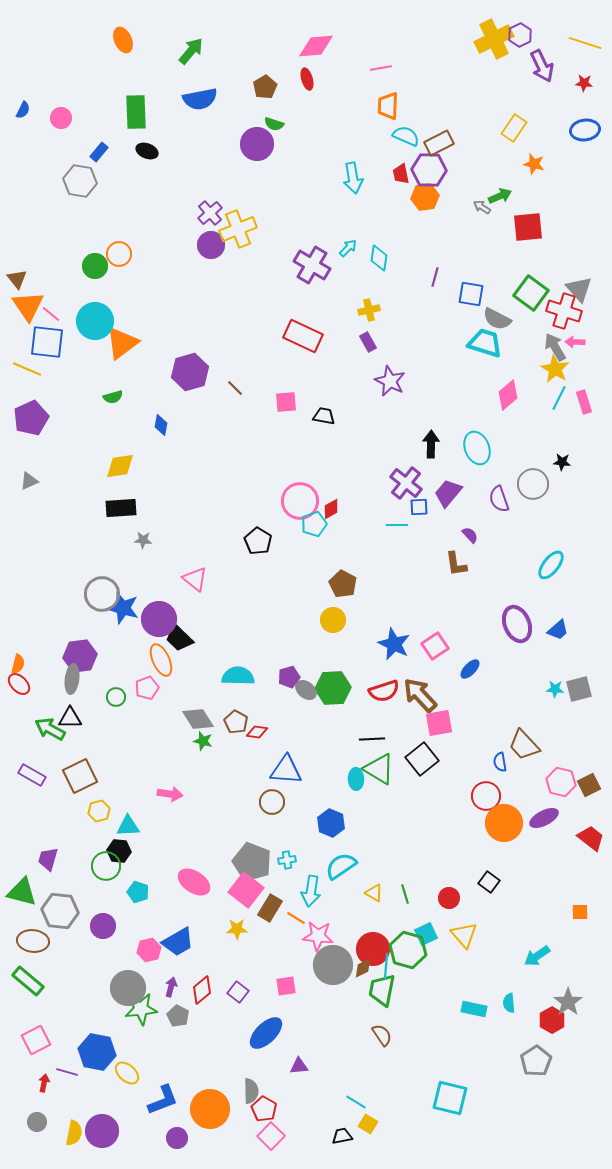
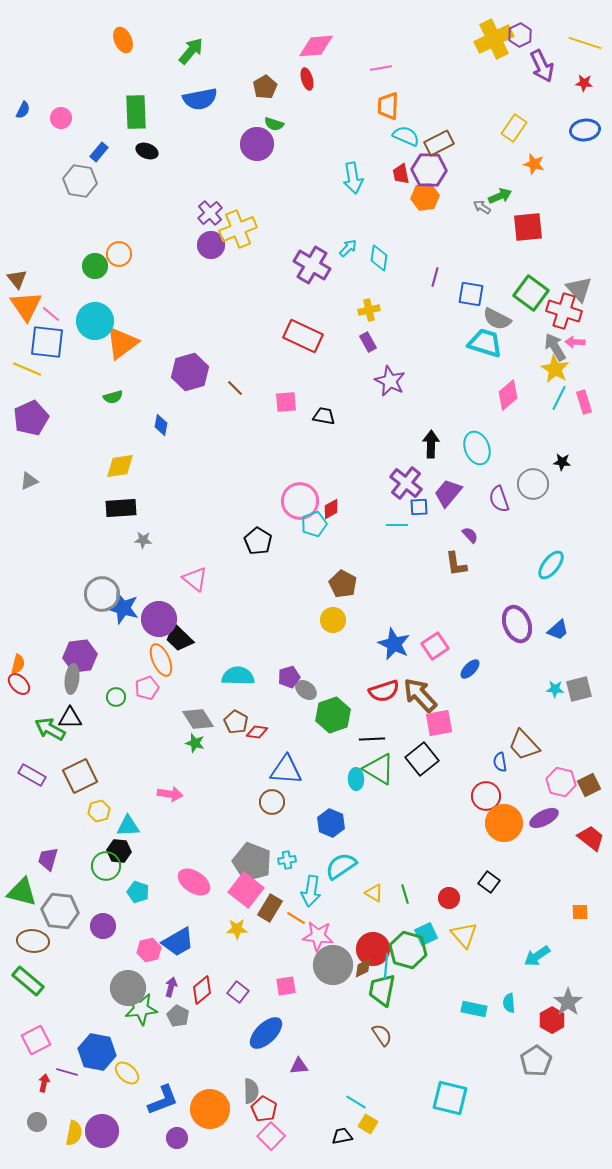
orange triangle at (28, 306): moved 2 px left
green hexagon at (333, 688): moved 27 px down; rotated 16 degrees counterclockwise
green star at (203, 741): moved 8 px left, 2 px down
